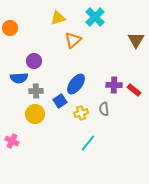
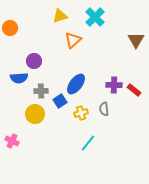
yellow triangle: moved 2 px right, 2 px up
gray cross: moved 5 px right
